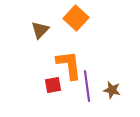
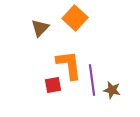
orange square: moved 1 px left
brown triangle: moved 2 px up
purple line: moved 5 px right, 6 px up
